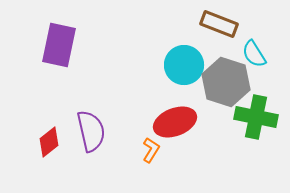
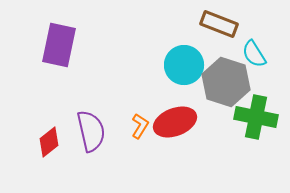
orange L-shape: moved 11 px left, 24 px up
